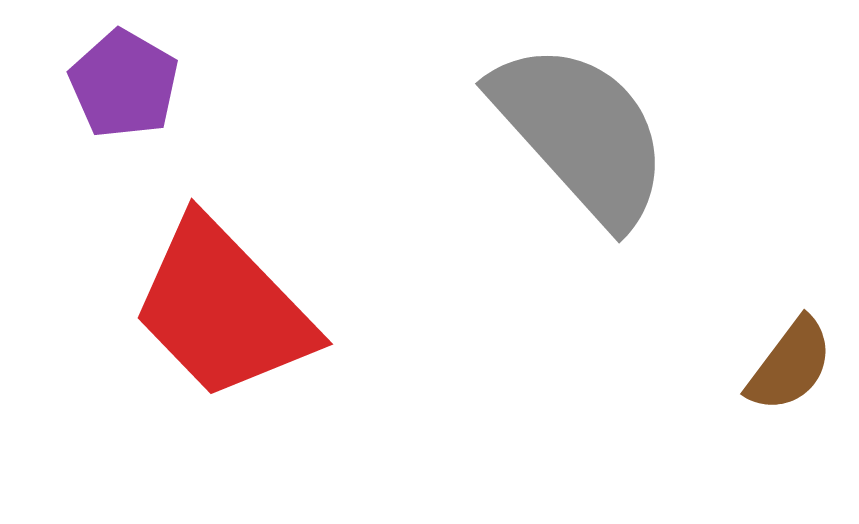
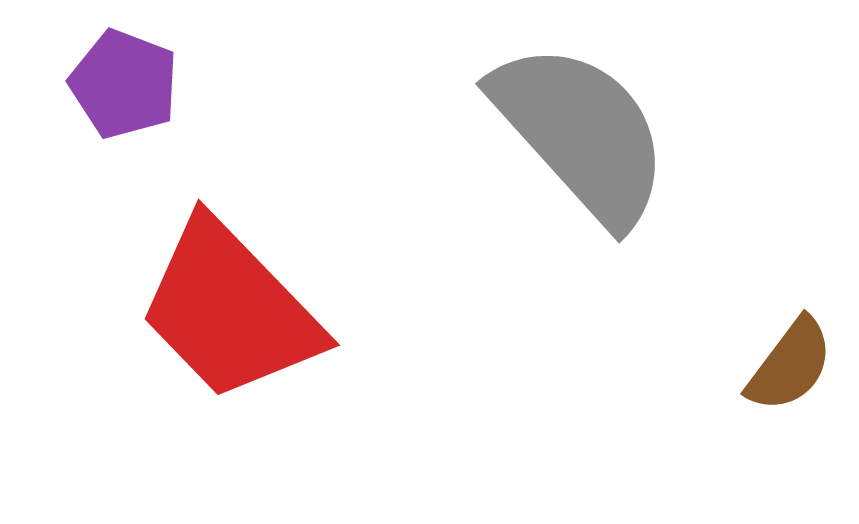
purple pentagon: rotated 9 degrees counterclockwise
red trapezoid: moved 7 px right, 1 px down
